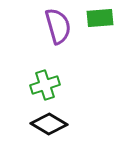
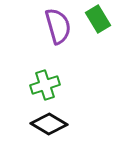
green rectangle: moved 2 px left, 1 px down; rotated 64 degrees clockwise
